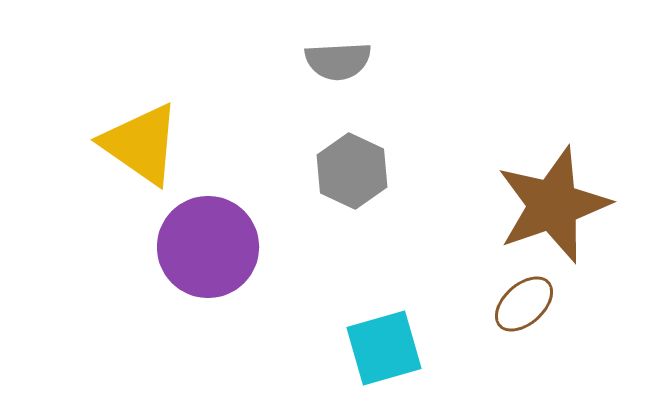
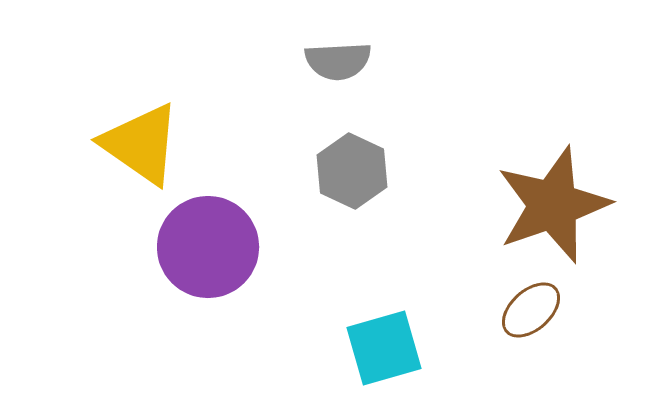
brown ellipse: moved 7 px right, 6 px down
